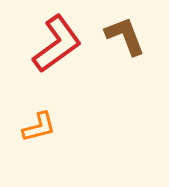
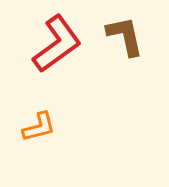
brown L-shape: rotated 9 degrees clockwise
